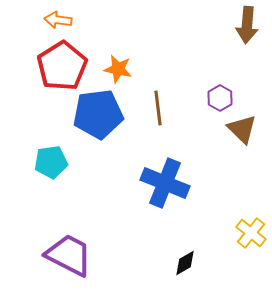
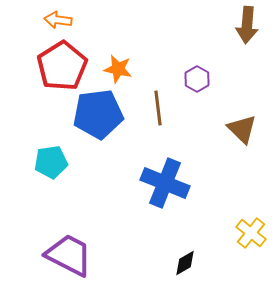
purple hexagon: moved 23 px left, 19 px up
